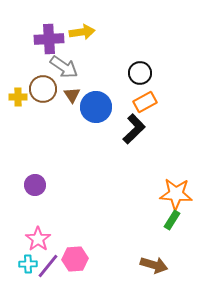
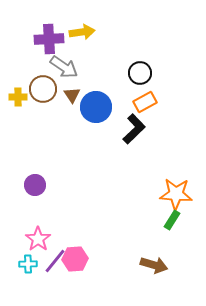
purple line: moved 7 px right, 5 px up
